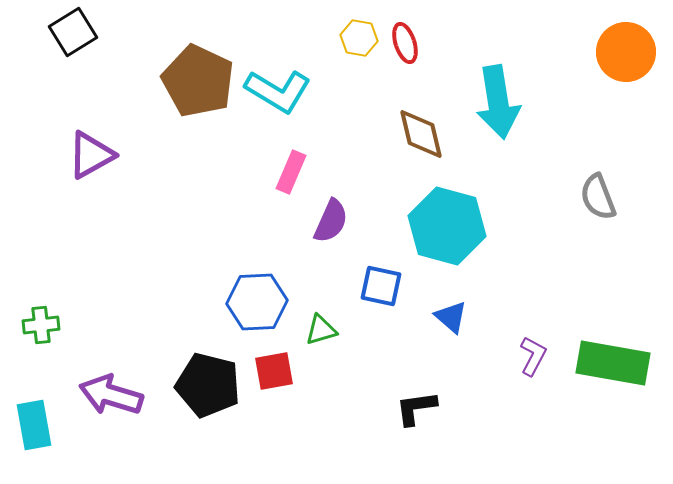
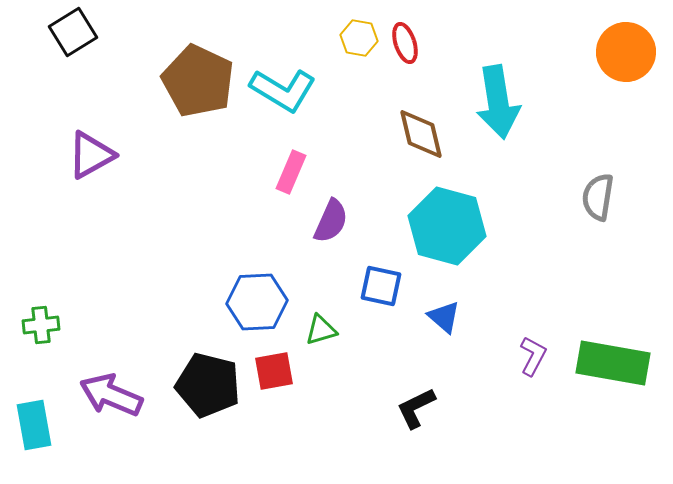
cyan L-shape: moved 5 px right, 1 px up
gray semicircle: rotated 30 degrees clockwise
blue triangle: moved 7 px left
purple arrow: rotated 6 degrees clockwise
black L-shape: rotated 18 degrees counterclockwise
